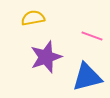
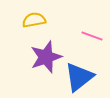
yellow semicircle: moved 1 px right, 2 px down
blue triangle: moved 8 px left; rotated 24 degrees counterclockwise
